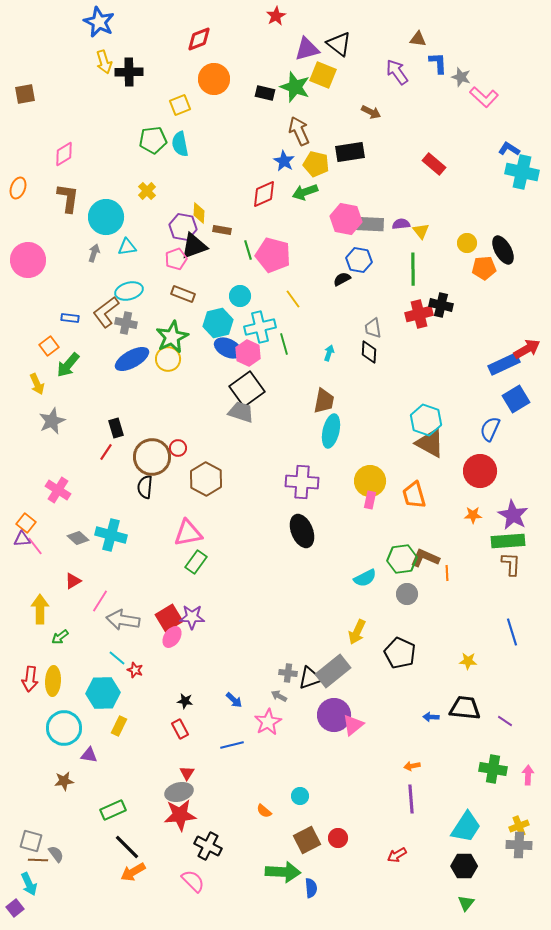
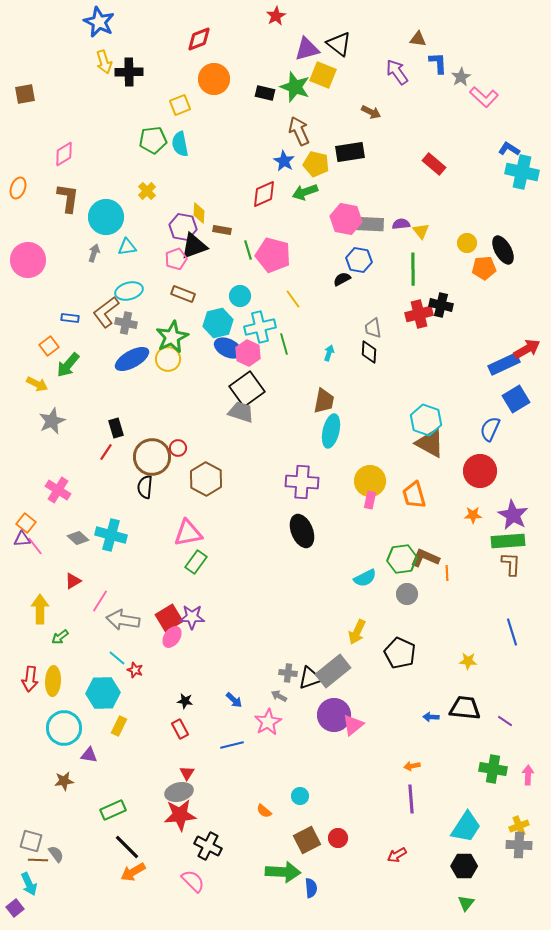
gray star at (461, 77): rotated 24 degrees clockwise
yellow arrow at (37, 384): rotated 40 degrees counterclockwise
